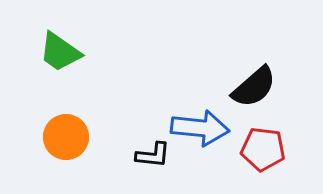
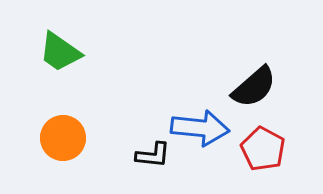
orange circle: moved 3 px left, 1 px down
red pentagon: rotated 21 degrees clockwise
